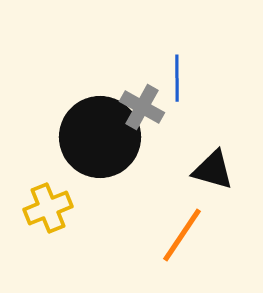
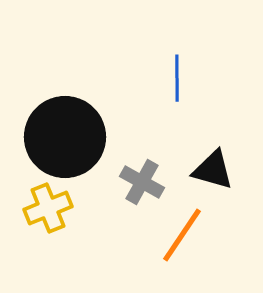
gray cross: moved 75 px down
black circle: moved 35 px left
